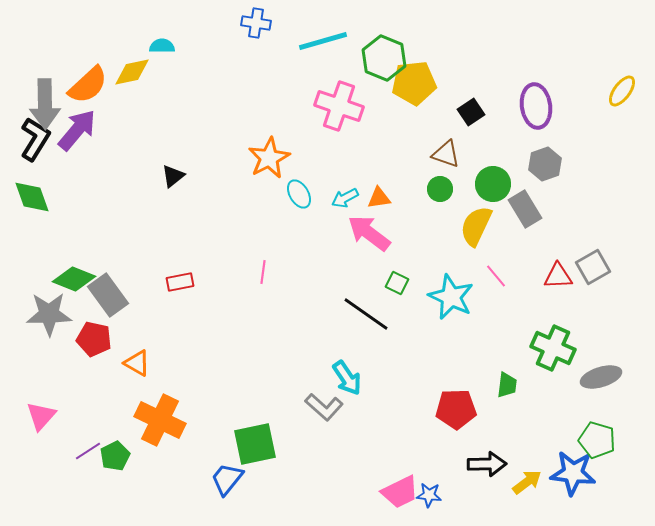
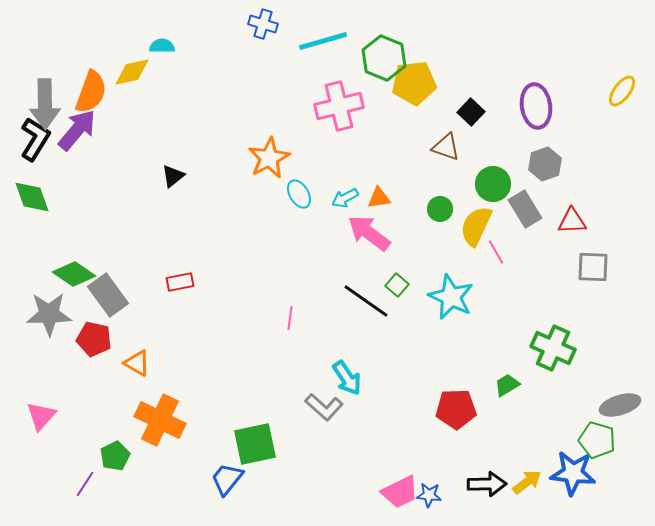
blue cross at (256, 23): moved 7 px right, 1 px down; rotated 8 degrees clockwise
orange semicircle at (88, 85): moved 3 px right, 7 px down; rotated 27 degrees counterclockwise
pink cross at (339, 106): rotated 33 degrees counterclockwise
black square at (471, 112): rotated 12 degrees counterclockwise
brown triangle at (446, 154): moved 7 px up
green circle at (440, 189): moved 20 px down
gray square at (593, 267): rotated 32 degrees clockwise
pink line at (263, 272): moved 27 px right, 46 px down
pink line at (496, 276): moved 24 px up; rotated 10 degrees clockwise
red triangle at (558, 276): moved 14 px right, 55 px up
green diamond at (74, 279): moved 5 px up; rotated 12 degrees clockwise
green square at (397, 283): moved 2 px down; rotated 15 degrees clockwise
black line at (366, 314): moved 13 px up
gray ellipse at (601, 377): moved 19 px right, 28 px down
green trapezoid at (507, 385): rotated 128 degrees counterclockwise
purple line at (88, 451): moved 3 px left, 33 px down; rotated 24 degrees counterclockwise
black arrow at (487, 464): moved 20 px down
